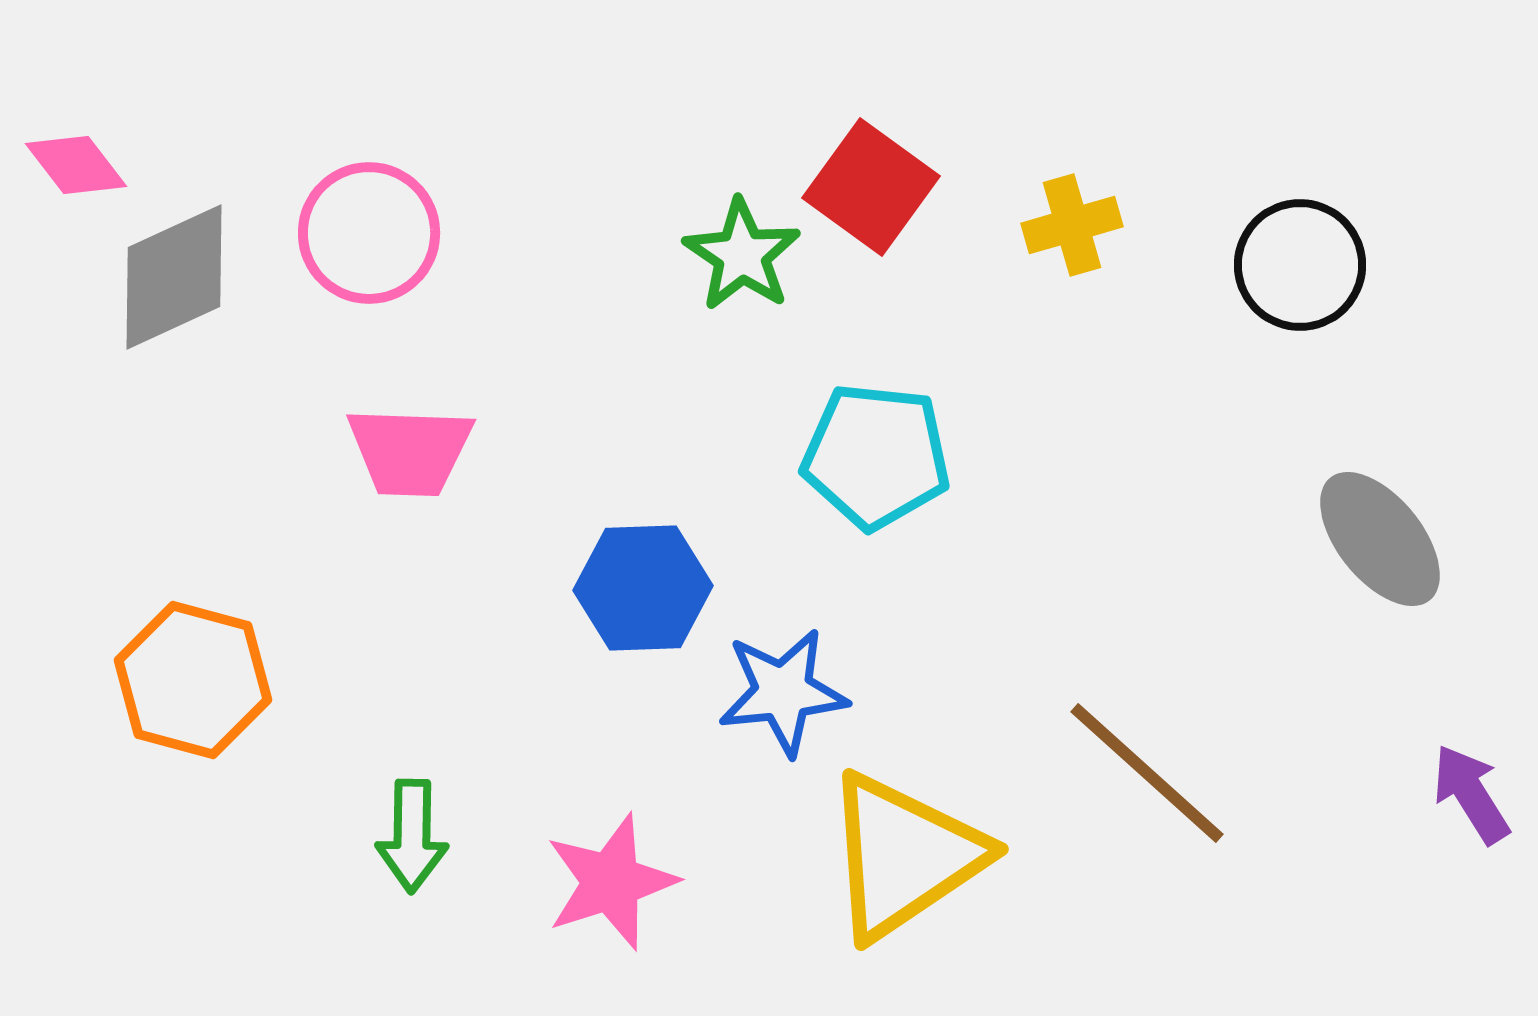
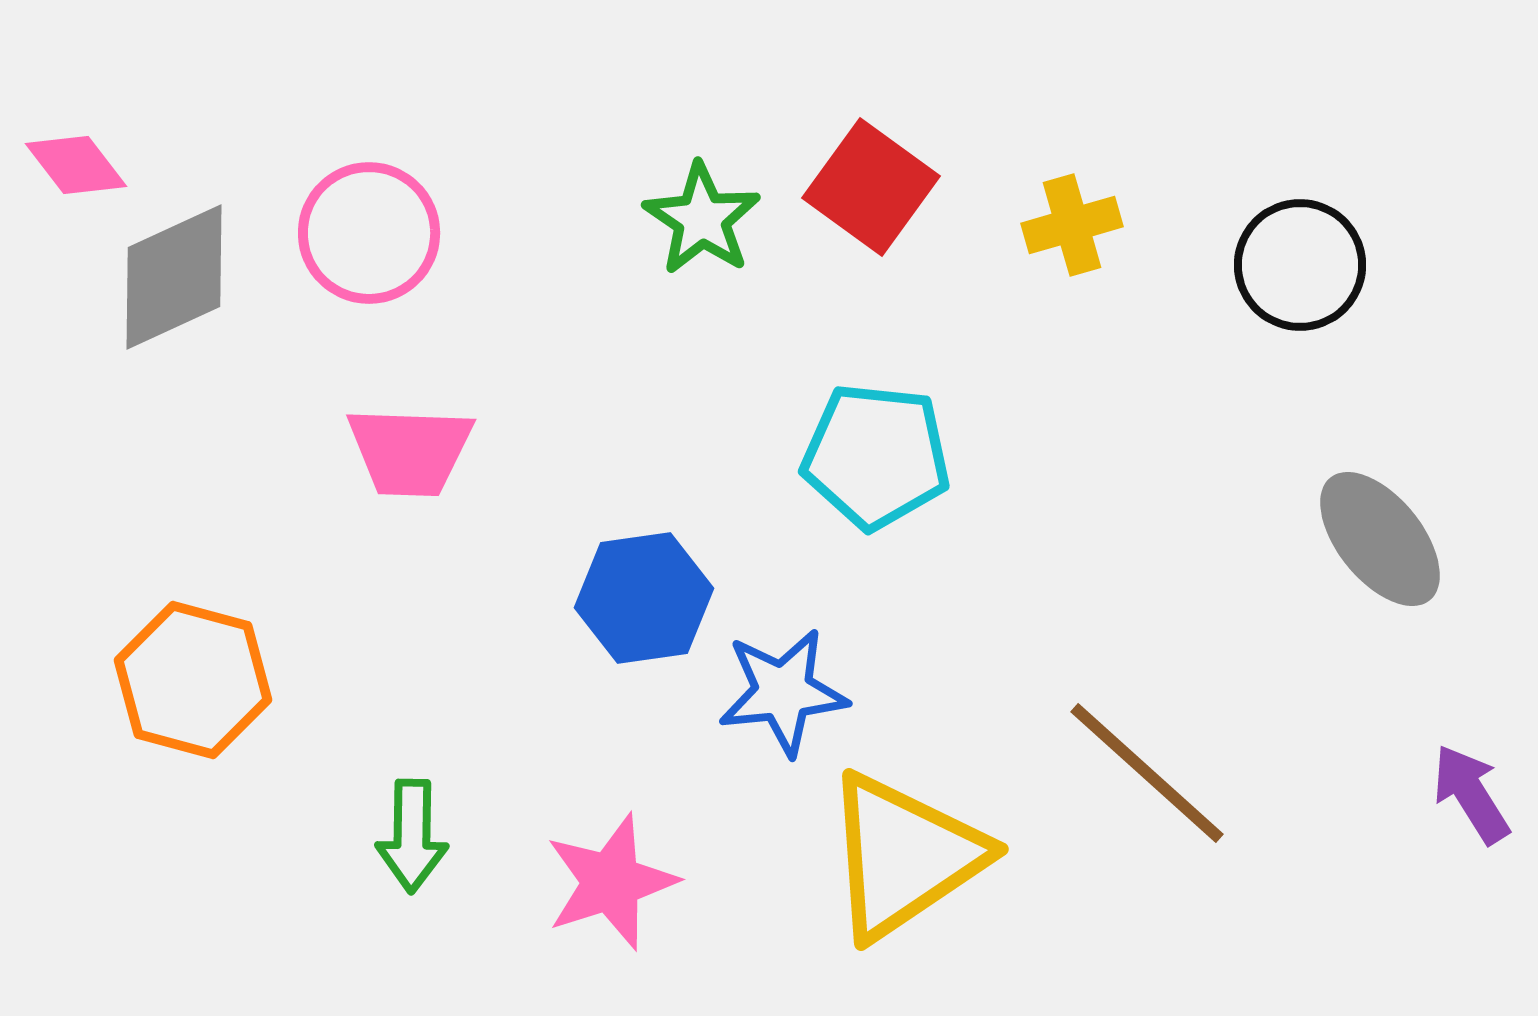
green star: moved 40 px left, 36 px up
blue hexagon: moved 1 px right, 10 px down; rotated 6 degrees counterclockwise
